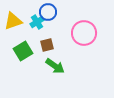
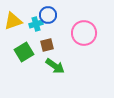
blue circle: moved 3 px down
cyan cross: moved 1 px left, 2 px down; rotated 16 degrees clockwise
green square: moved 1 px right, 1 px down
